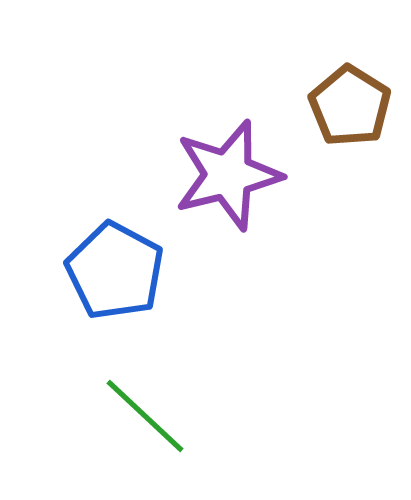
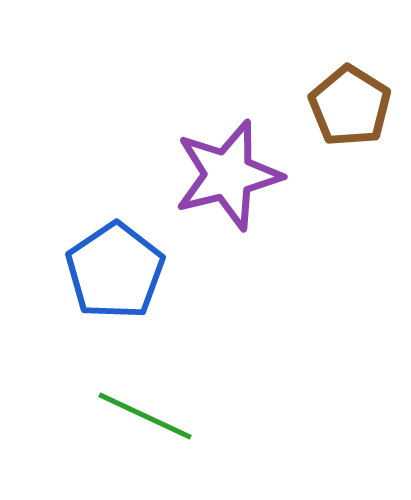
blue pentagon: rotated 10 degrees clockwise
green line: rotated 18 degrees counterclockwise
